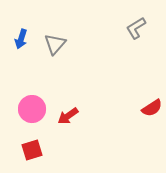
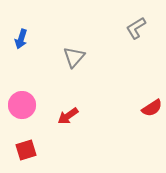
gray triangle: moved 19 px right, 13 px down
pink circle: moved 10 px left, 4 px up
red square: moved 6 px left
